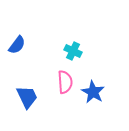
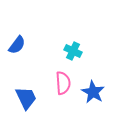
pink semicircle: moved 2 px left, 1 px down
blue trapezoid: moved 1 px left, 1 px down
